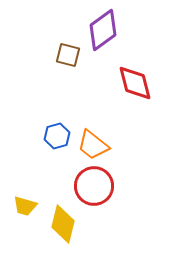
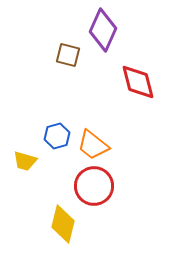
purple diamond: rotated 30 degrees counterclockwise
red diamond: moved 3 px right, 1 px up
yellow trapezoid: moved 45 px up
